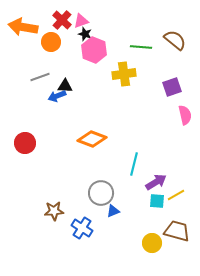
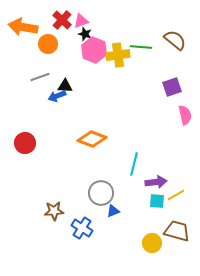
orange circle: moved 3 px left, 2 px down
yellow cross: moved 6 px left, 19 px up
purple arrow: rotated 25 degrees clockwise
